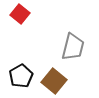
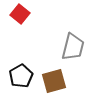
brown square: rotated 35 degrees clockwise
